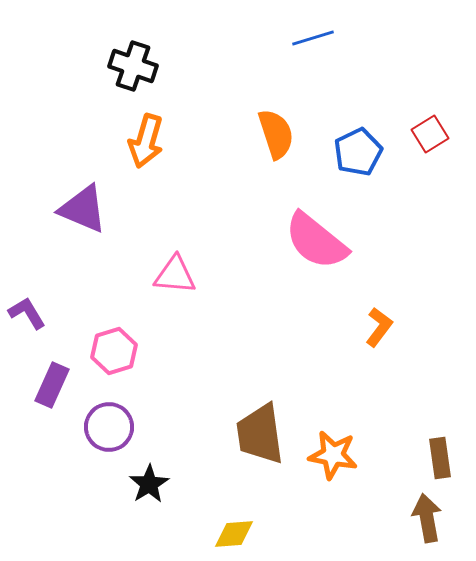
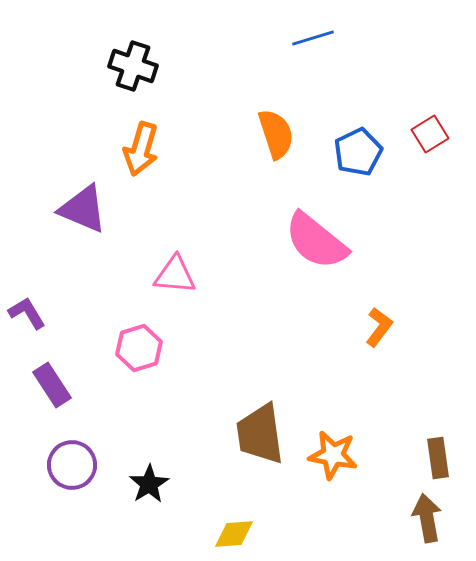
orange arrow: moved 5 px left, 8 px down
pink hexagon: moved 25 px right, 3 px up
purple rectangle: rotated 57 degrees counterclockwise
purple circle: moved 37 px left, 38 px down
brown rectangle: moved 2 px left
